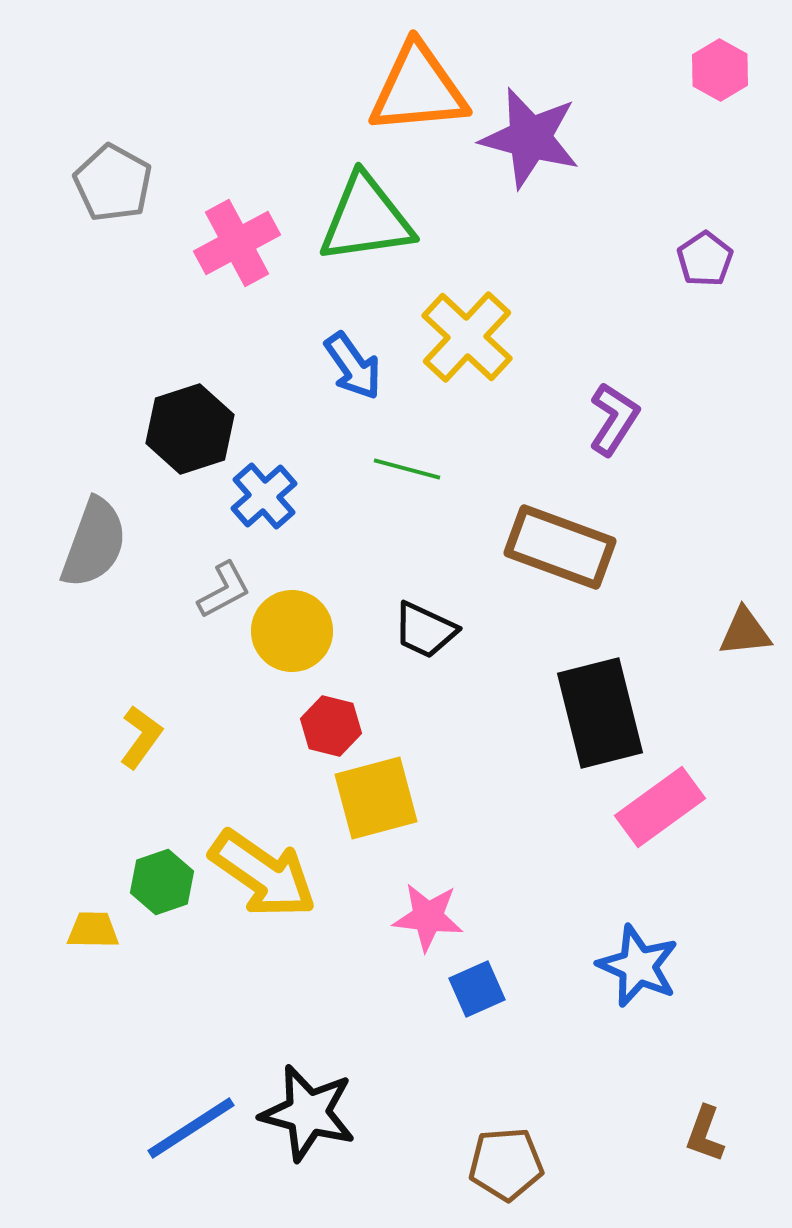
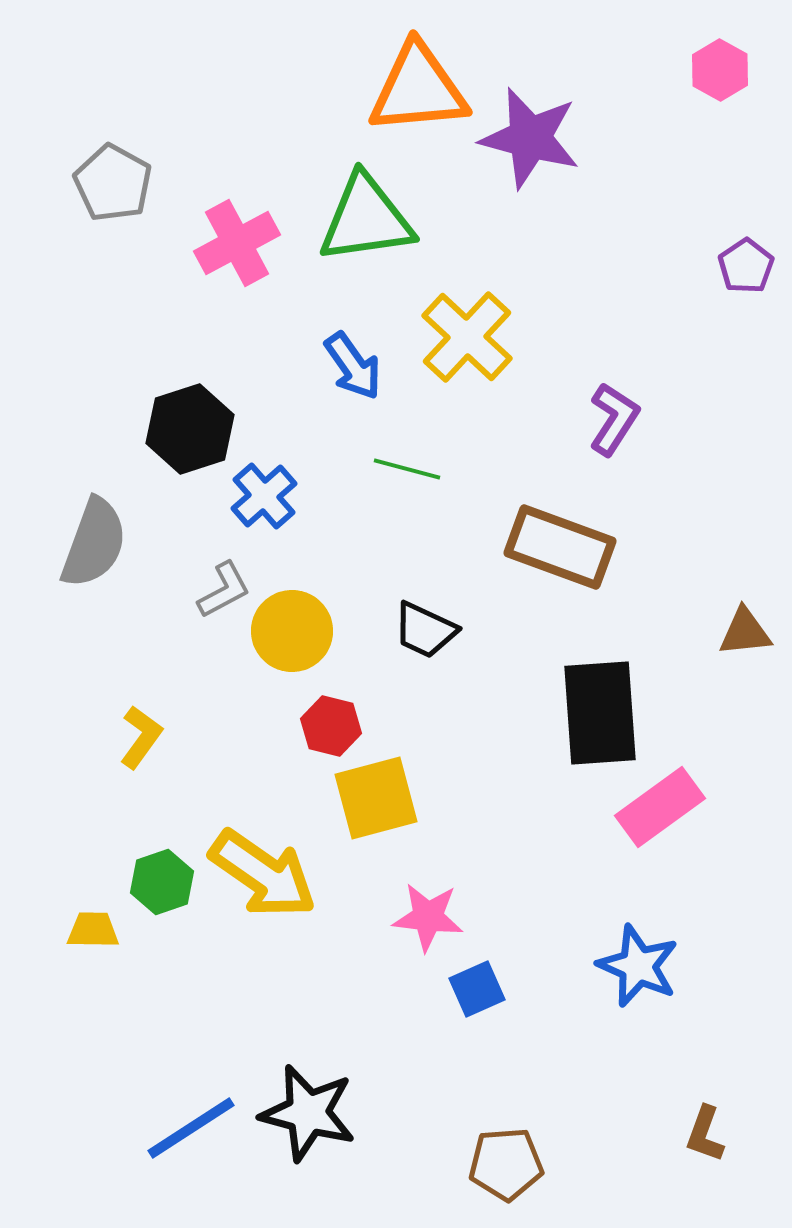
purple pentagon: moved 41 px right, 7 px down
black rectangle: rotated 10 degrees clockwise
